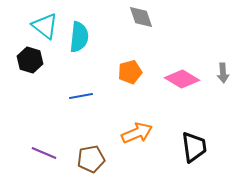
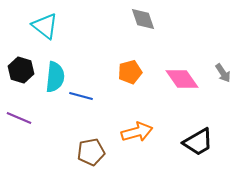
gray diamond: moved 2 px right, 2 px down
cyan semicircle: moved 24 px left, 40 px down
black hexagon: moved 9 px left, 10 px down
gray arrow: rotated 30 degrees counterclockwise
pink diamond: rotated 24 degrees clockwise
blue line: rotated 25 degrees clockwise
orange arrow: moved 1 px up; rotated 8 degrees clockwise
black trapezoid: moved 4 px right, 5 px up; rotated 68 degrees clockwise
purple line: moved 25 px left, 35 px up
brown pentagon: moved 7 px up
